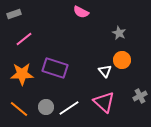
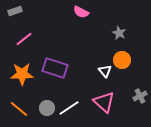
gray rectangle: moved 1 px right, 3 px up
gray circle: moved 1 px right, 1 px down
